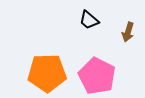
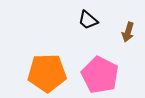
black trapezoid: moved 1 px left
pink pentagon: moved 3 px right, 1 px up
